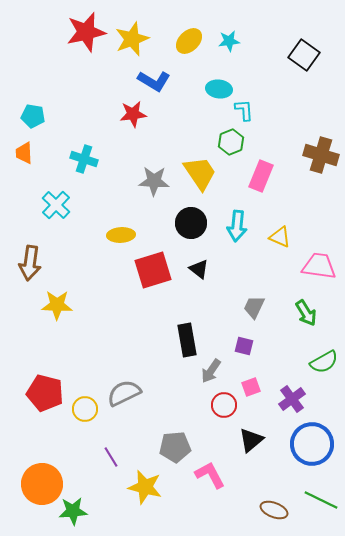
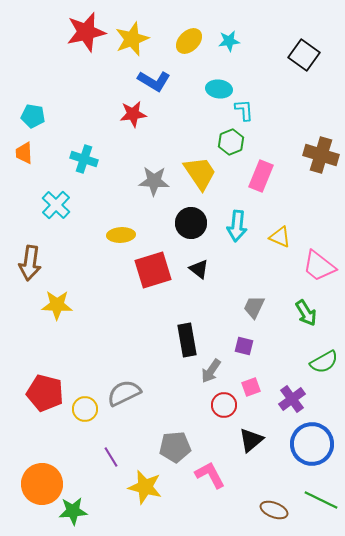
pink trapezoid at (319, 266): rotated 150 degrees counterclockwise
